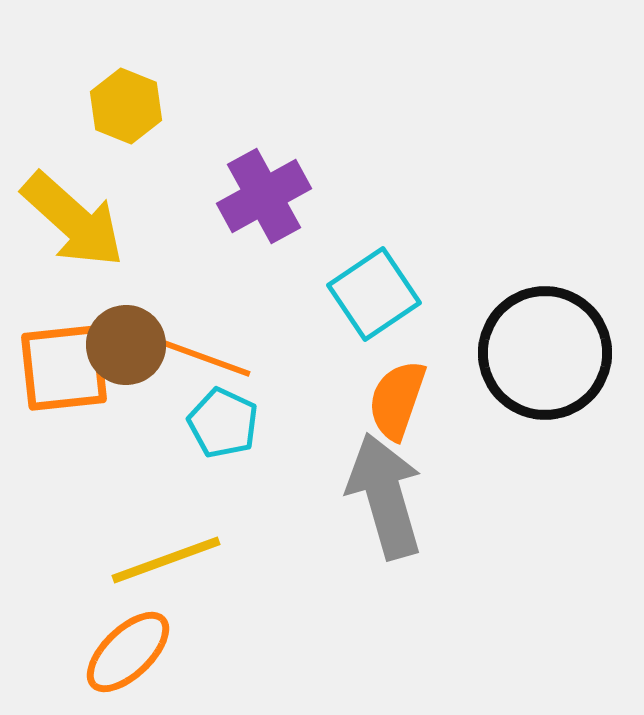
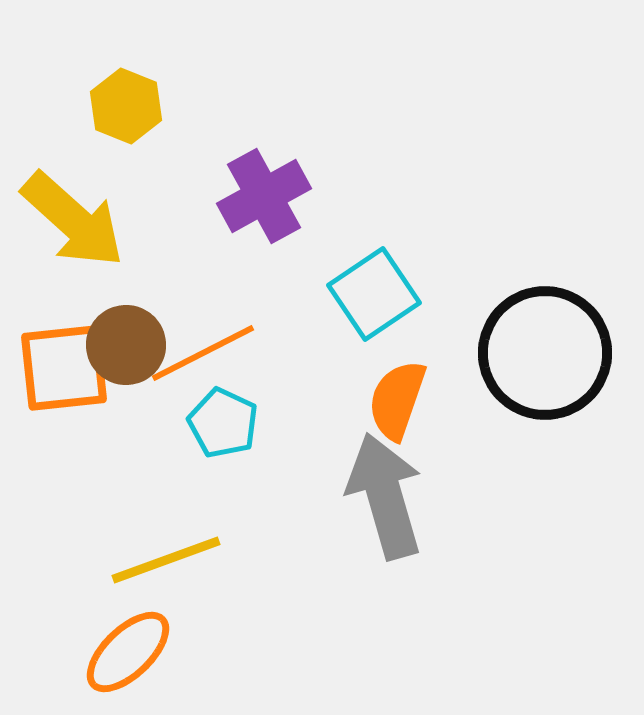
orange line: moved 6 px right, 2 px up; rotated 47 degrees counterclockwise
